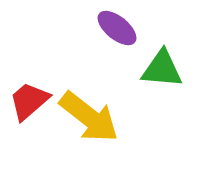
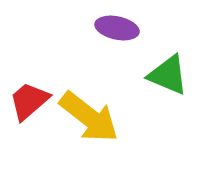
purple ellipse: rotated 27 degrees counterclockwise
green triangle: moved 6 px right, 6 px down; rotated 18 degrees clockwise
